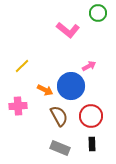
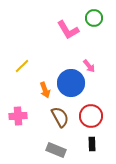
green circle: moved 4 px left, 5 px down
pink L-shape: rotated 20 degrees clockwise
pink arrow: rotated 80 degrees clockwise
blue circle: moved 3 px up
orange arrow: rotated 42 degrees clockwise
pink cross: moved 10 px down
brown semicircle: moved 1 px right, 1 px down
gray rectangle: moved 4 px left, 2 px down
